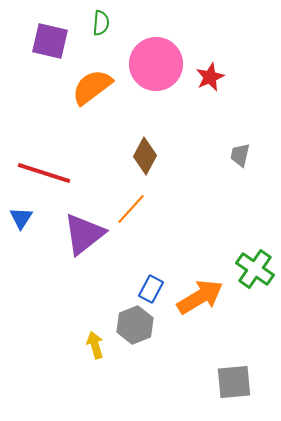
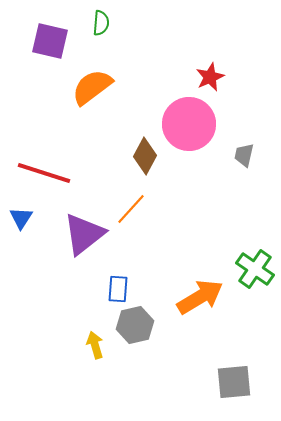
pink circle: moved 33 px right, 60 px down
gray trapezoid: moved 4 px right
blue rectangle: moved 33 px left; rotated 24 degrees counterclockwise
gray hexagon: rotated 9 degrees clockwise
